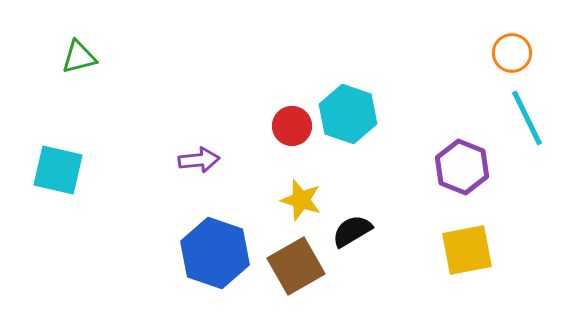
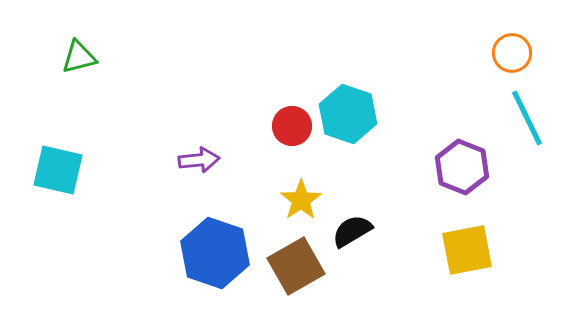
yellow star: rotated 21 degrees clockwise
